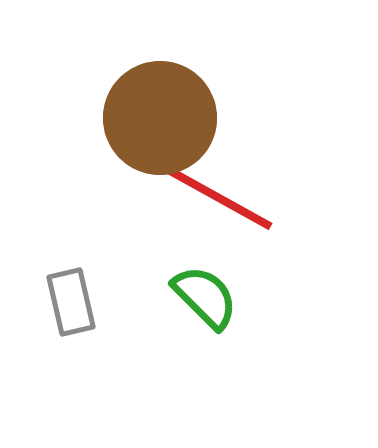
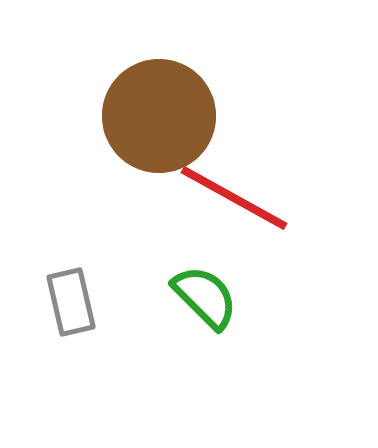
brown circle: moved 1 px left, 2 px up
red line: moved 15 px right
